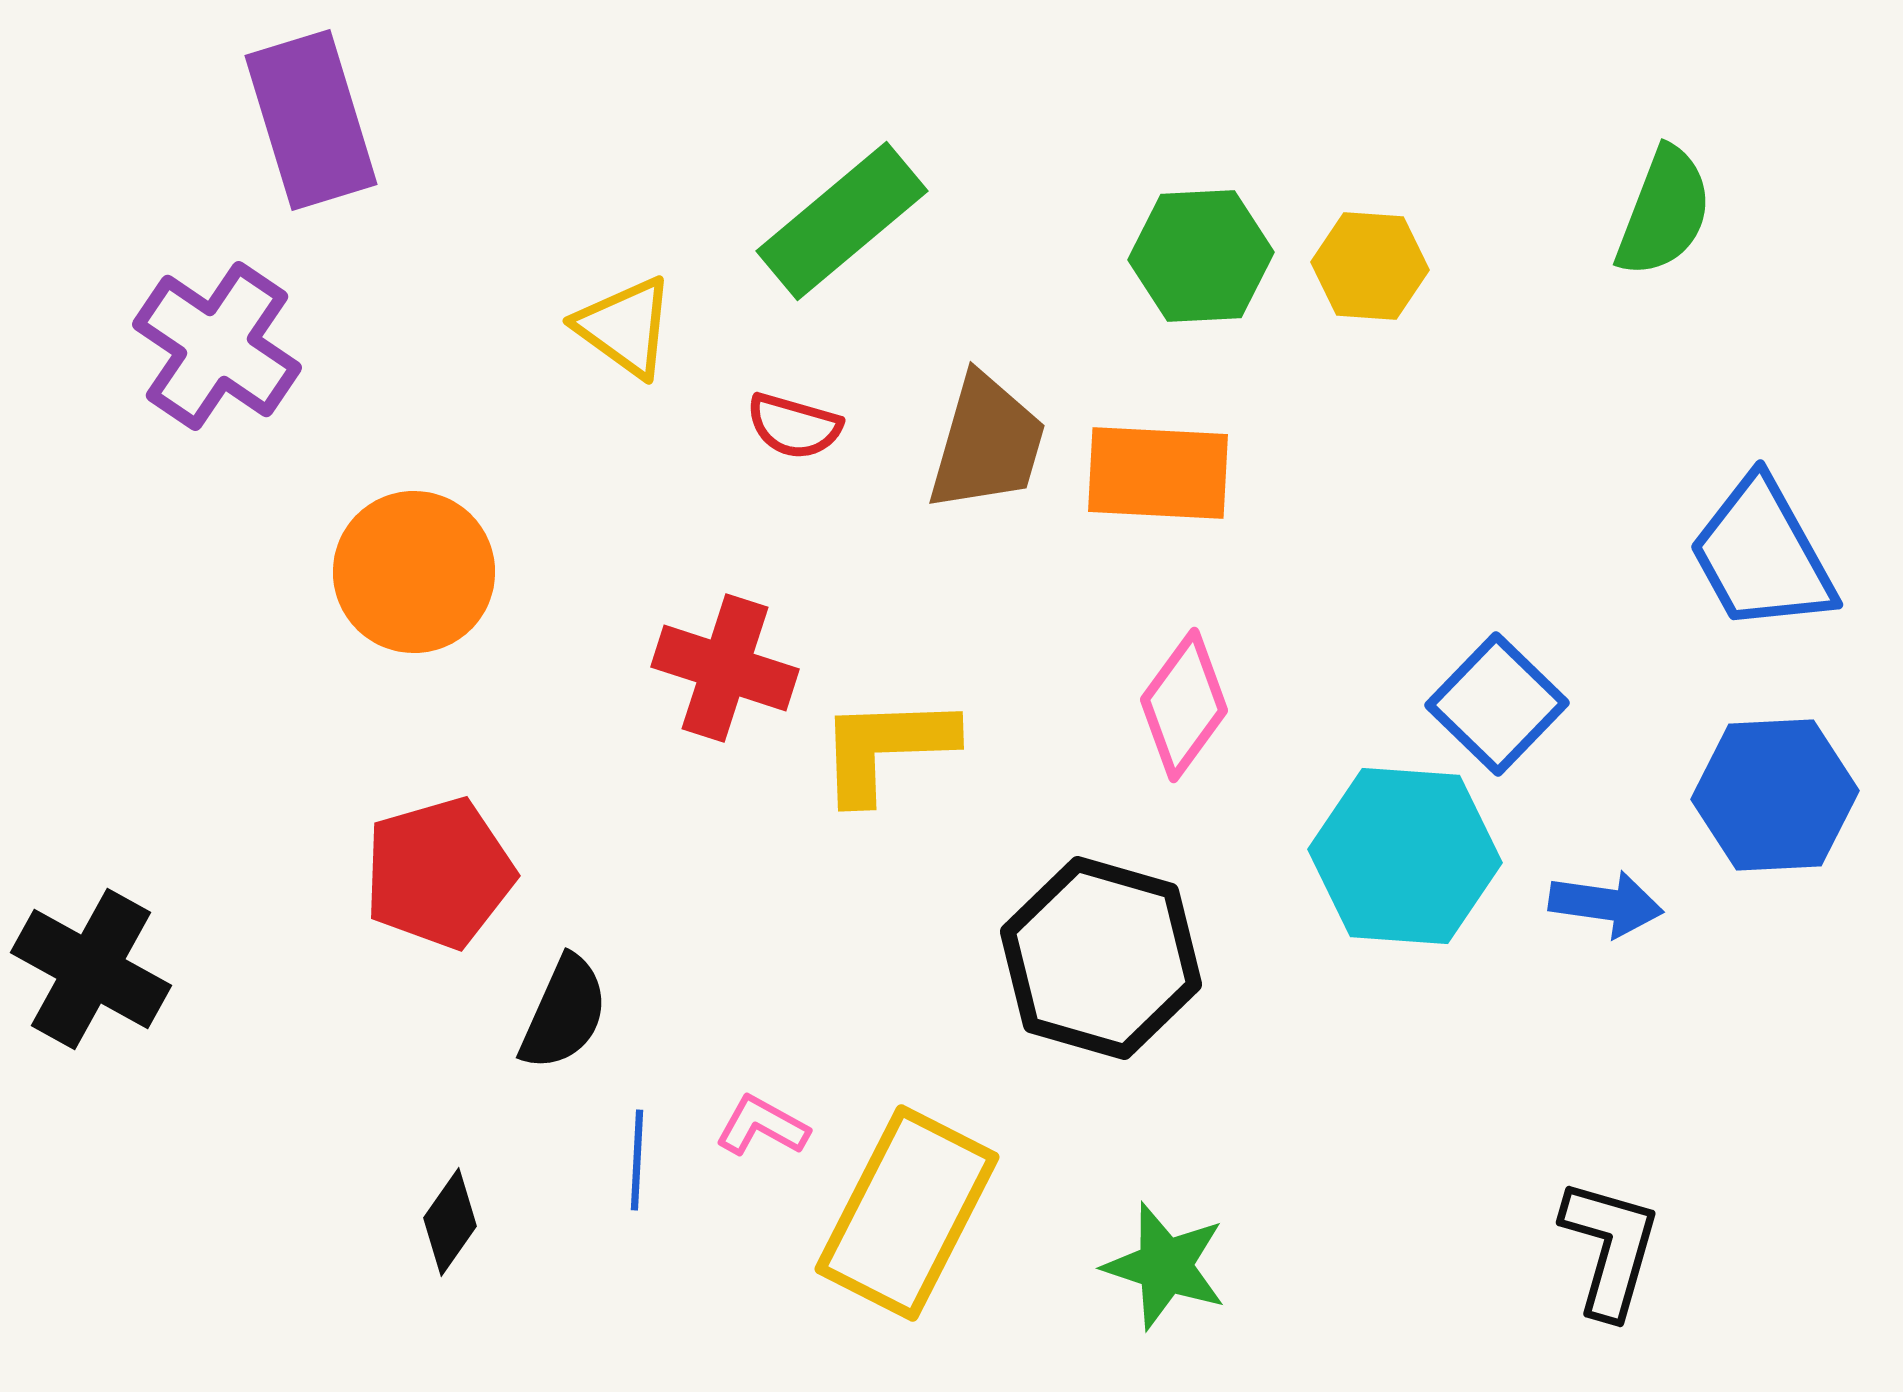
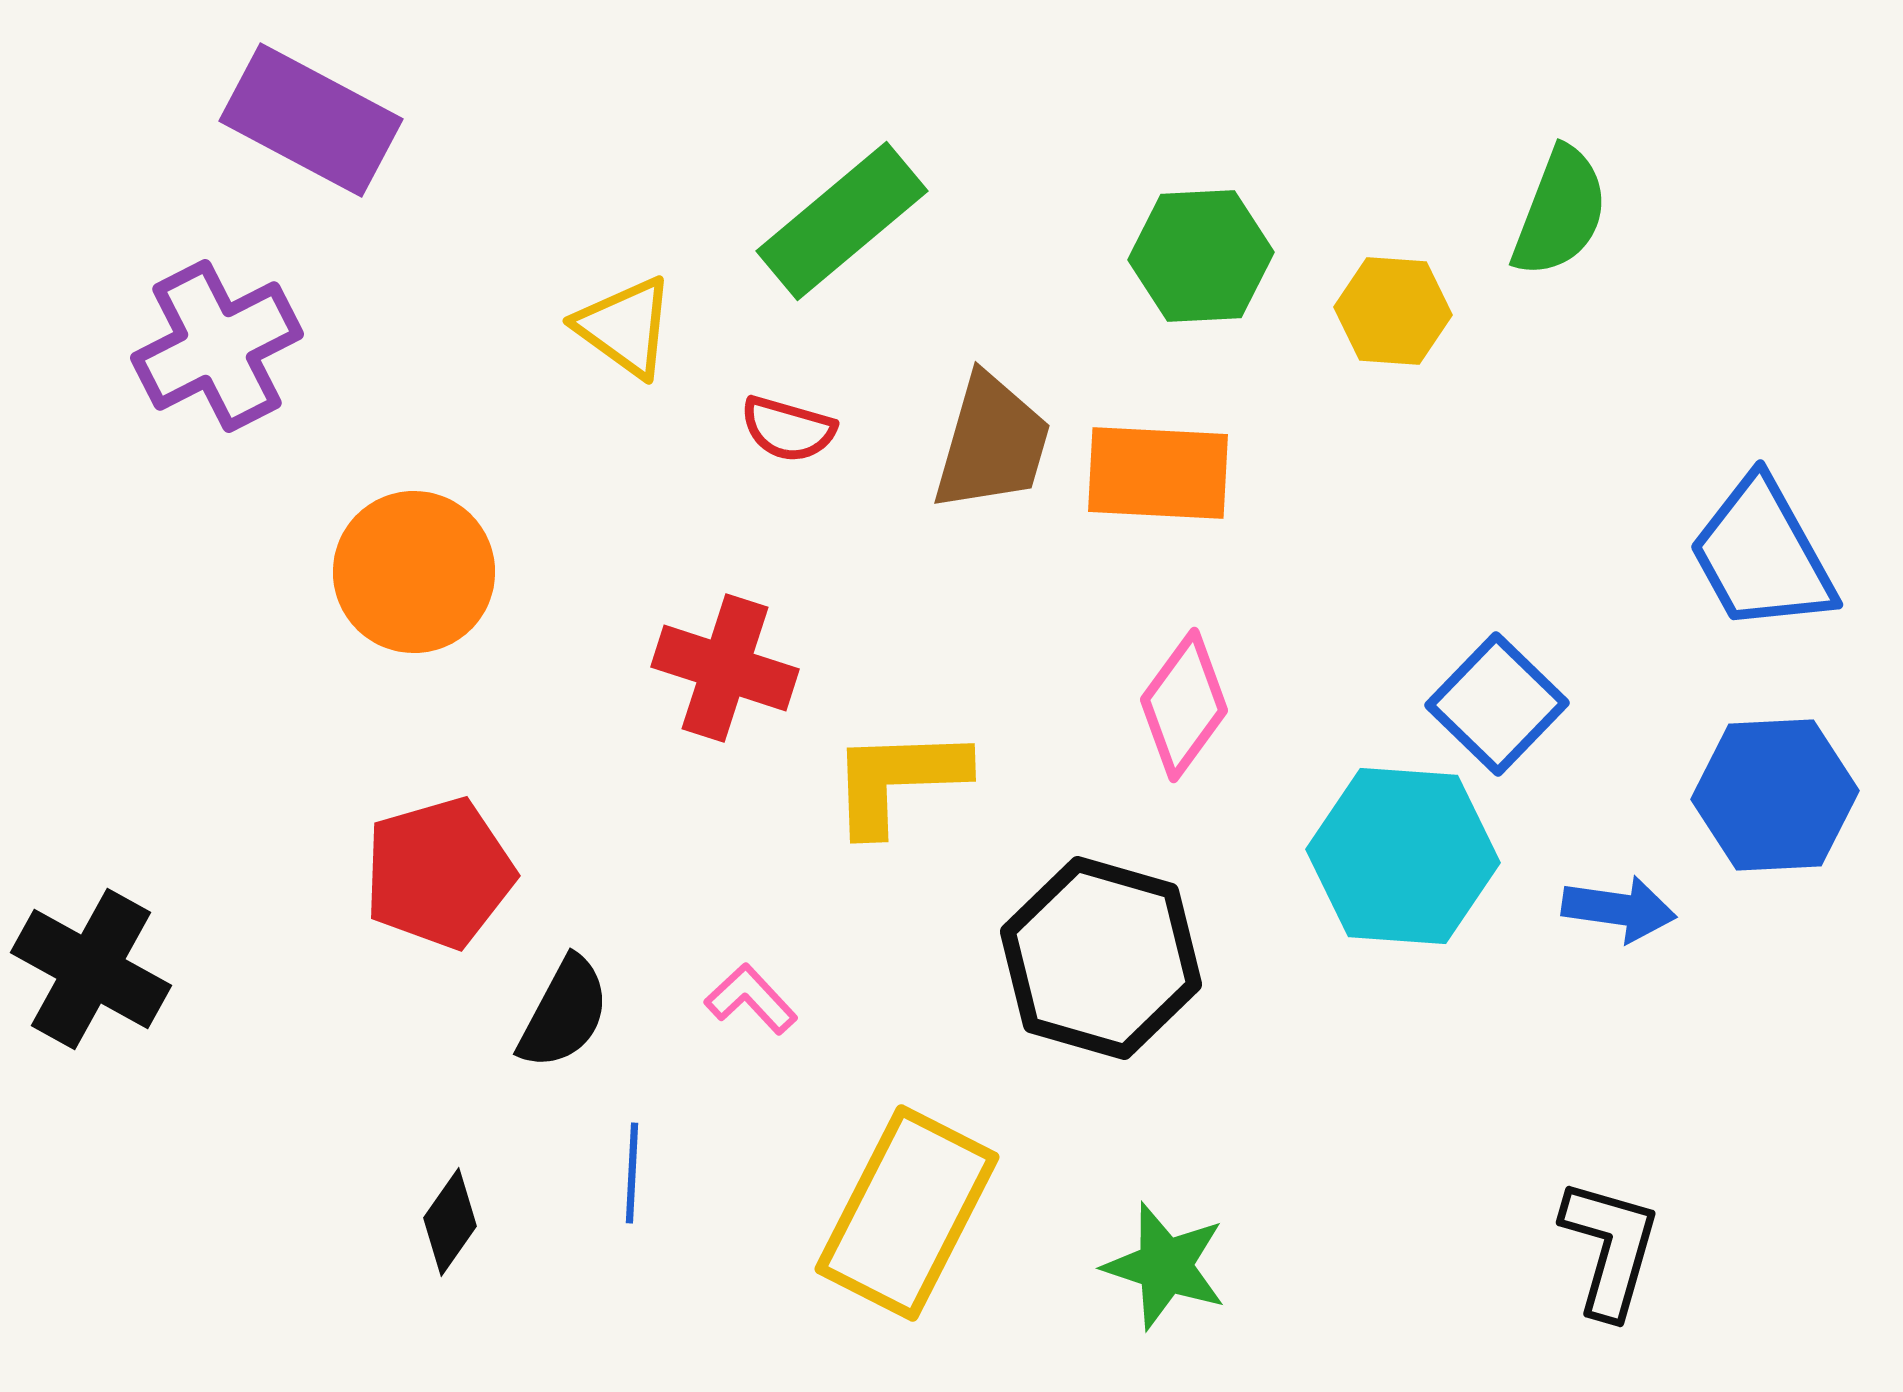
purple rectangle: rotated 45 degrees counterclockwise
green semicircle: moved 104 px left
yellow hexagon: moved 23 px right, 45 px down
purple cross: rotated 29 degrees clockwise
red semicircle: moved 6 px left, 3 px down
brown trapezoid: moved 5 px right
yellow L-shape: moved 12 px right, 32 px down
cyan hexagon: moved 2 px left
blue arrow: moved 13 px right, 5 px down
black semicircle: rotated 4 degrees clockwise
pink L-shape: moved 11 px left, 127 px up; rotated 18 degrees clockwise
blue line: moved 5 px left, 13 px down
